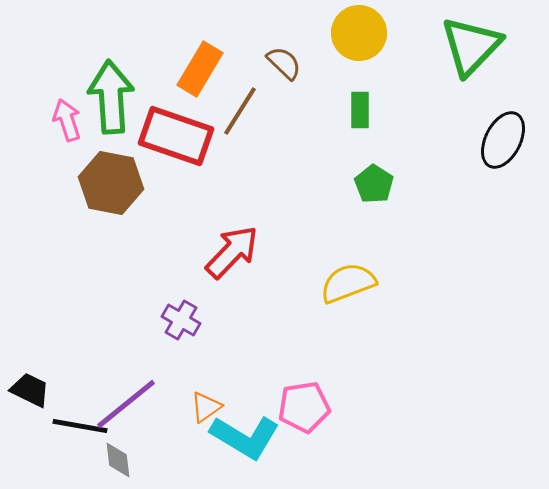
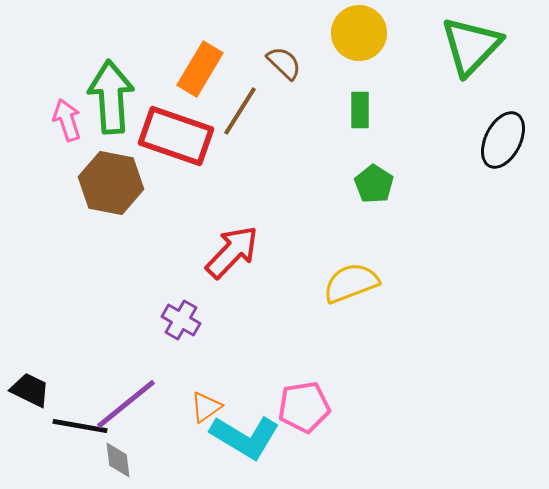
yellow semicircle: moved 3 px right
